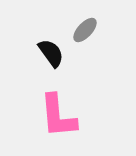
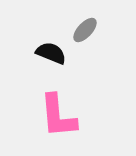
black semicircle: rotated 32 degrees counterclockwise
